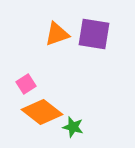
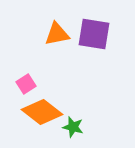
orange triangle: rotated 8 degrees clockwise
